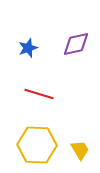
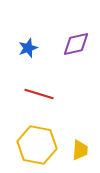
yellow hexagon: rotated 9 degrees clockwise
yellow trapezoid: rotated 35 degrees clockwise
